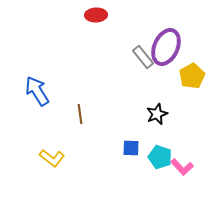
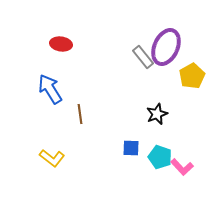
red ellipse: moved 35 px left, 29 px down; rotated 10 degrees clockwise
blue arrow: moved 13 px right, 2 px up
